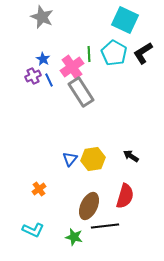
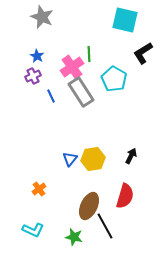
cyan square: rotated 12 degrees counterclockwise
cyan pentagon: moved 26 px down
blue star: moved 6 px left, 3 px up
blue line: moved 2 px right, 16 px down
black arrow: rotated 84 degrees clockwise
black line: rotated 68 degrees clockwise
